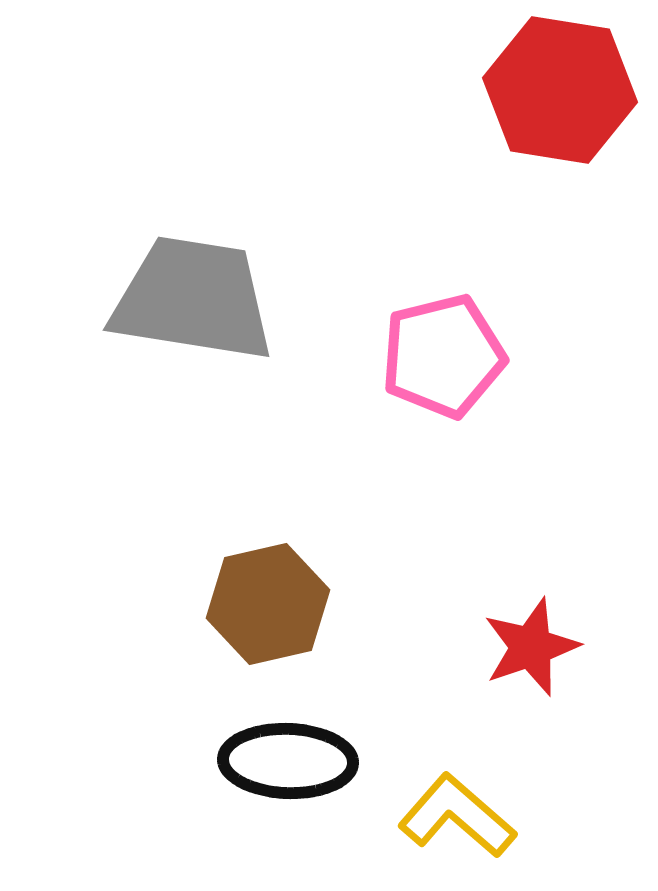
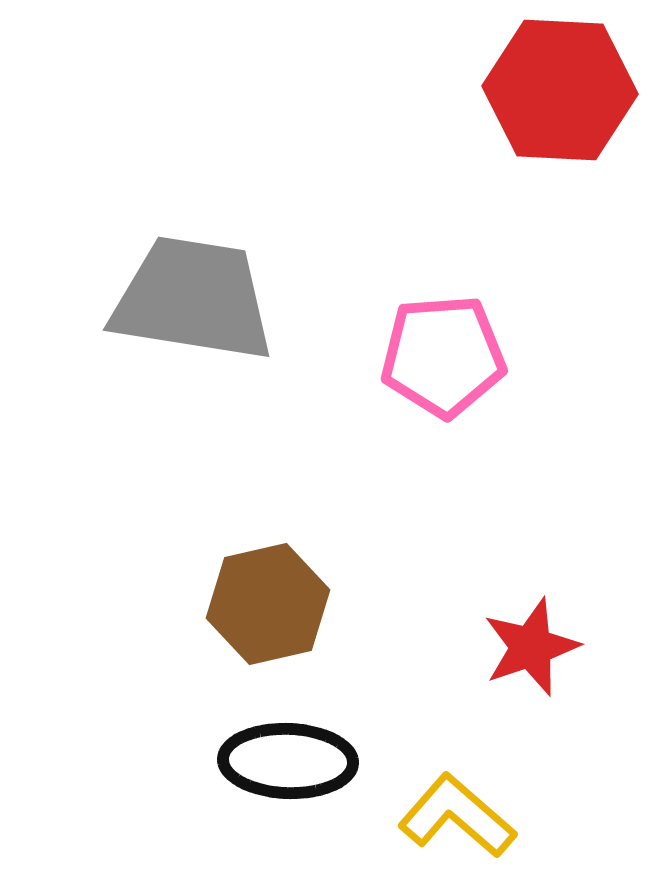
red hexagon: rotated 6 degrees counterclockwise
pink pentagon: rotated 10 degrees clockwise
